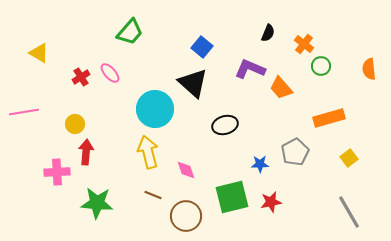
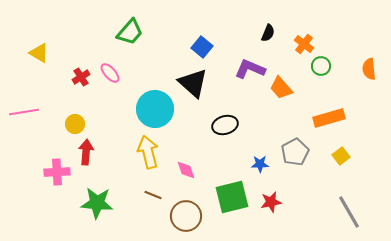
yellow square: moved 8 px left, 2 px up
